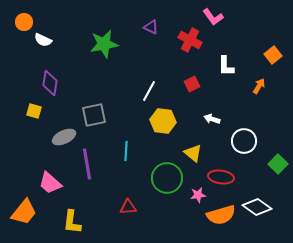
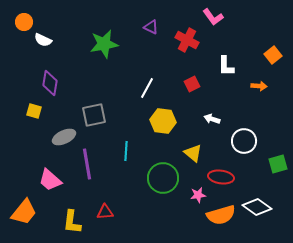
red cross: moved 3 px left
orange arrow: rotated 63 degrees clockwise
white line: moved 2 px left, 3 px up
green square: rotated 30 degrees clockwise
green circle: moved 4 px left
pink trapezoid: moved 3 px up
red triangle: moved 23 px left, 5 px down
